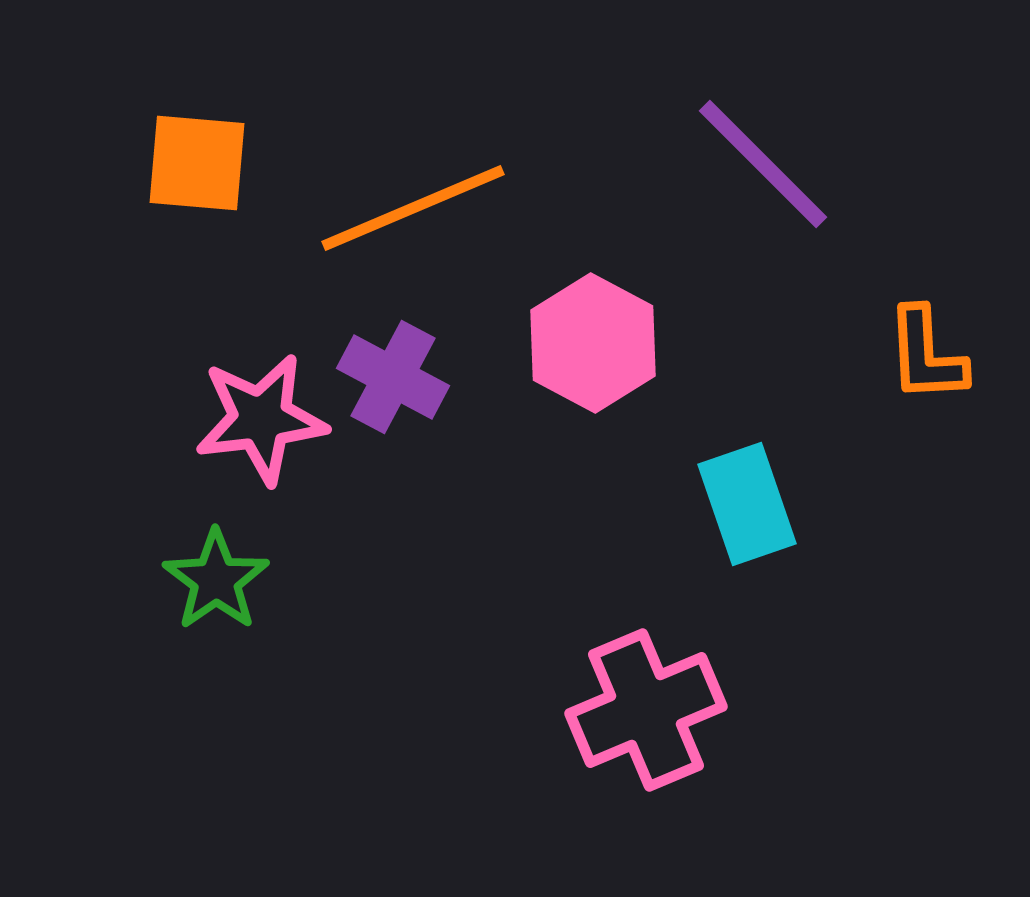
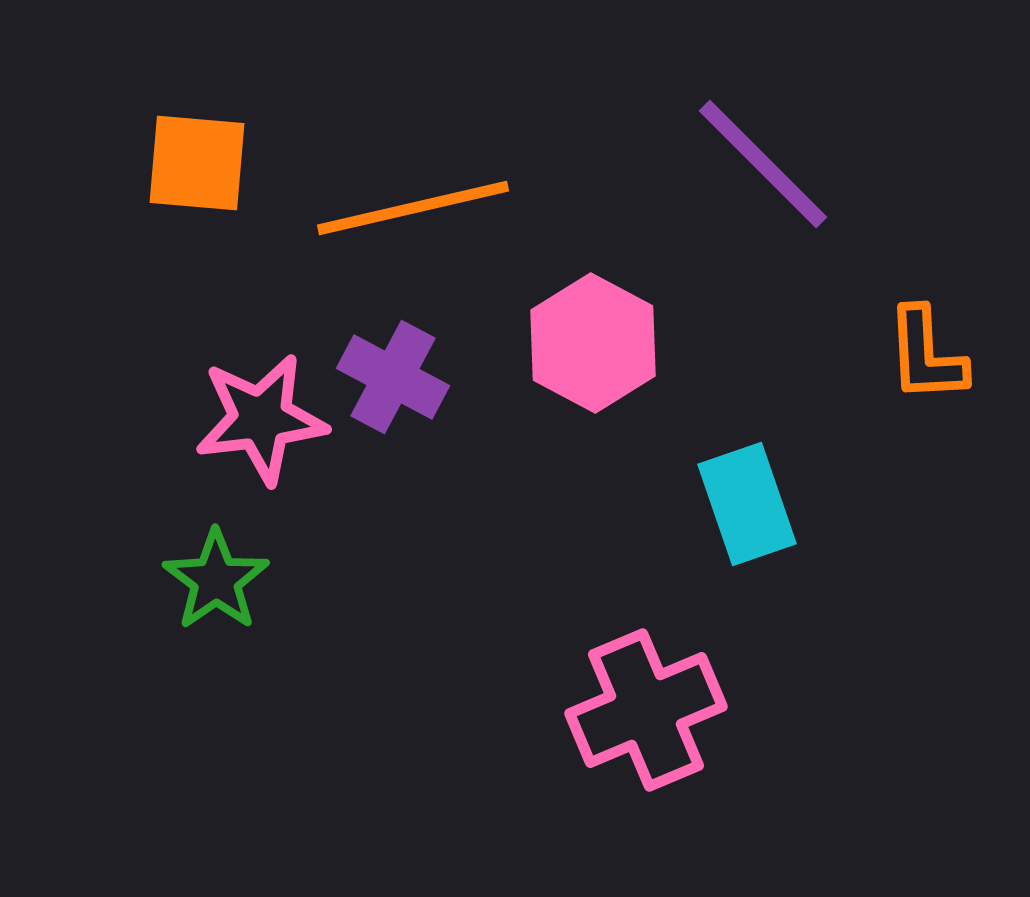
orange line: rotated 10 degrees clockwise
